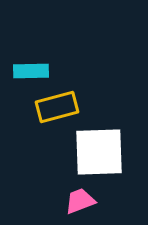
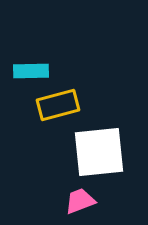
yellow rectangle: moved 1 px right, 2 px up
white square: rotated 4 degrees counterclockwise
